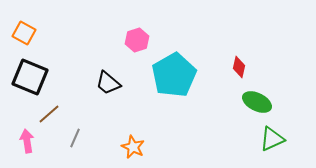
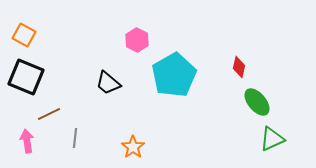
orange square: moved 2 px down
pink hexagon: rotated 15 degrees counterclockwise
black square: moved 4 px left
green ellipse: rotated 24 degrees clockwise
brown line: rotated 15 degrees clockwise
gray line: rotated 18 degrees counterclockwise
orange star: rotated 10 degrees clockwise
